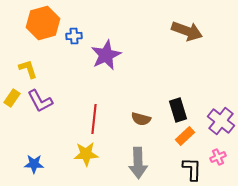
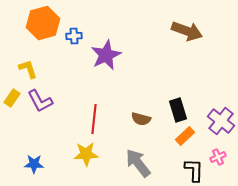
gray arrow: rotated 144 degrees clockwise
black L-shape: moved 2 px right, 1 px down
